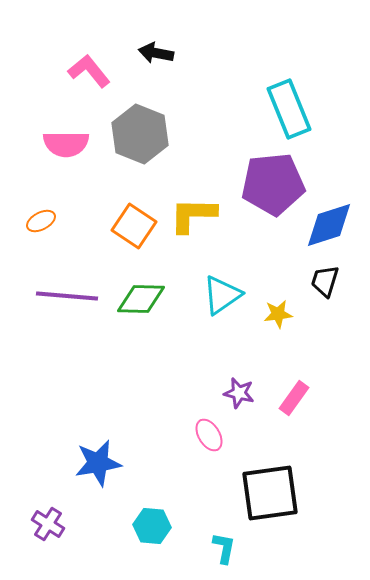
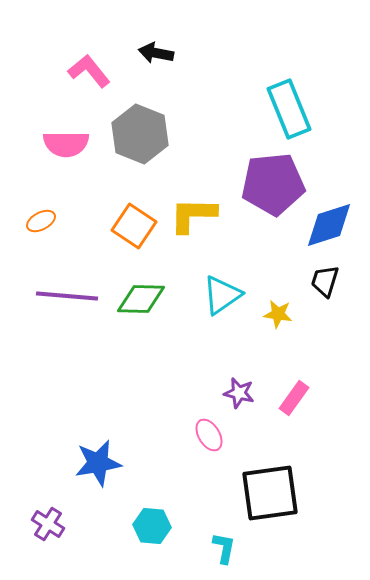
yellow star: rotated 16 degrees clockwise
